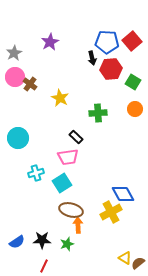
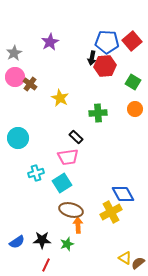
black arrow: rotated 24 degrees clockwise
red hexagon: moved 6 px left, 3 px up
red line: moved 2 px right, 1 px up
